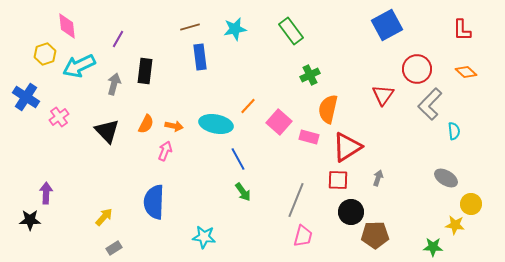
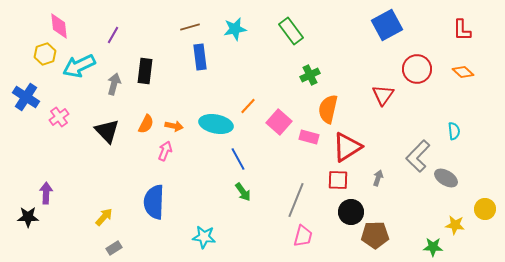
pink diamond at (67, 26): moved 8 px left
purple line at (118, 39): moved 5 px left, 4 px up
orange diamond at (466, 72): moved 3 px left
gray L-shape at (430, 104): moved 12 px left, 52 px down
yellow circle at (471, 204): moved 14 px right, 5 px down
black star at (30, 220): moved 2 px left, 3 px up
